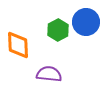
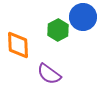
blue circle: moved 3 px left, 5 px up
purple semicircle: rotated 150 degrees counterclockwise
